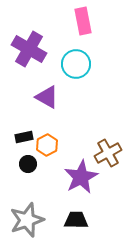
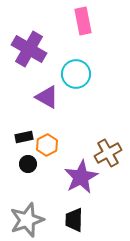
cyan circle: moved 10 px down
black trapezoid: moved 2 px left; rotated 90 degrees counterclockwise
